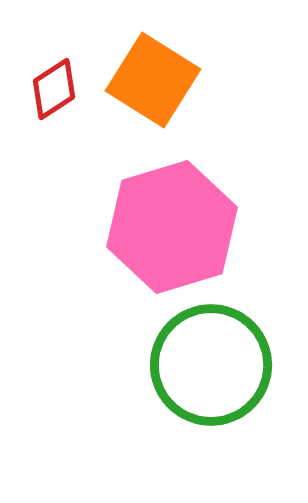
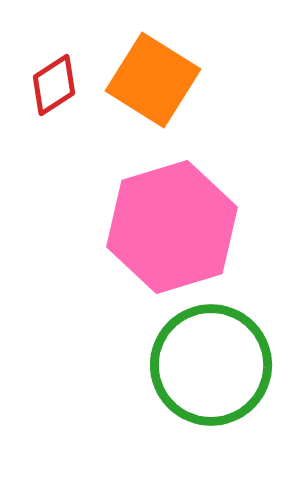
red diamond: moved 4 px up
